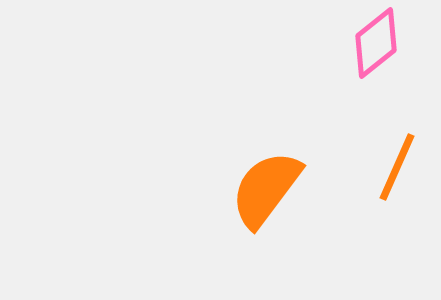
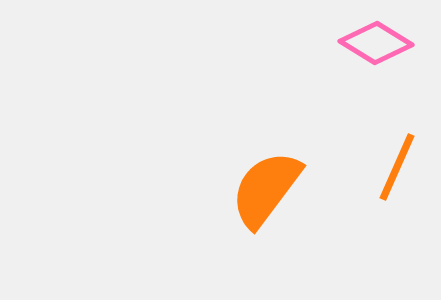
pink diamond: rotated 70 degrees clockwise
